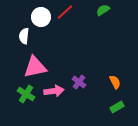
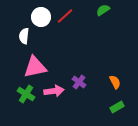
red line: moved 4 px down
